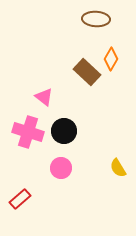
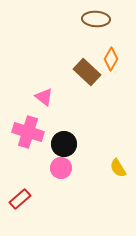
black circle: moved 13 px down
